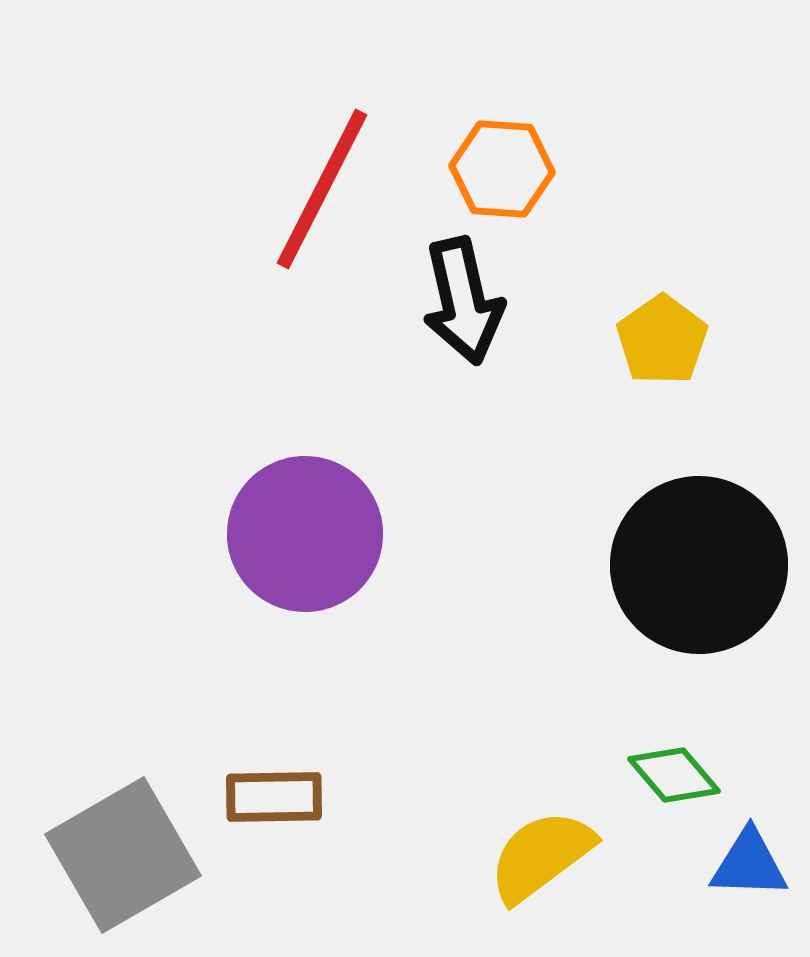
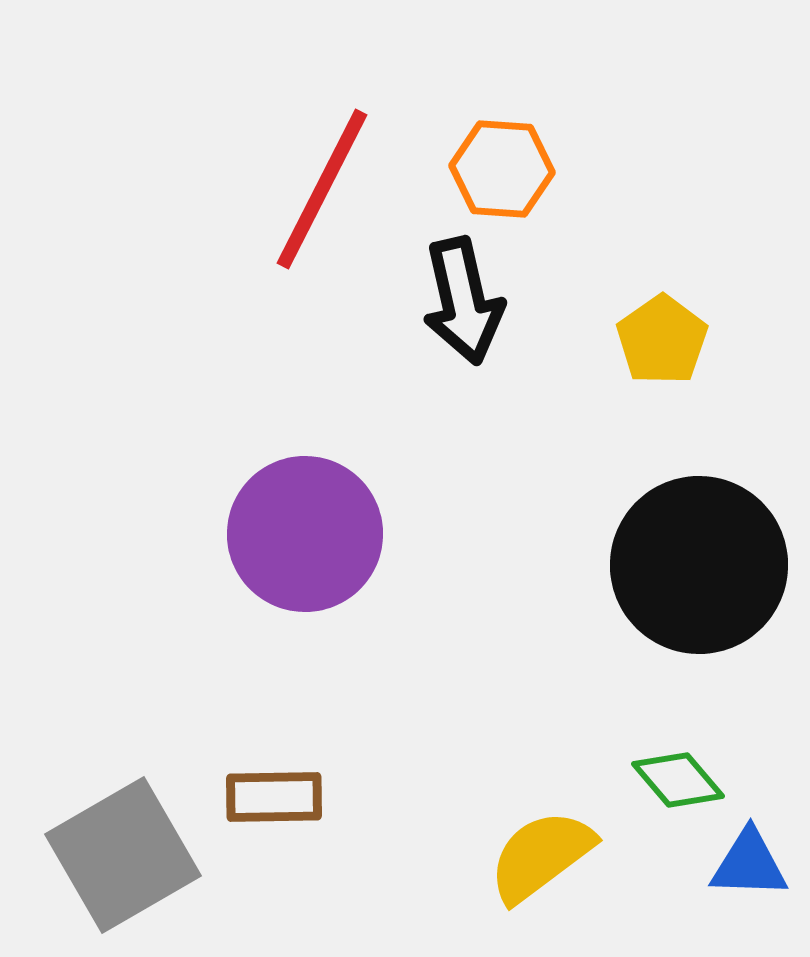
green diamond: moved 4 px right, 5 px down
